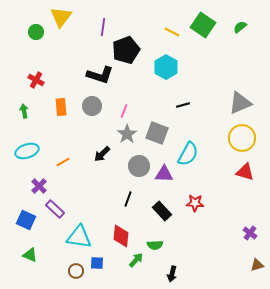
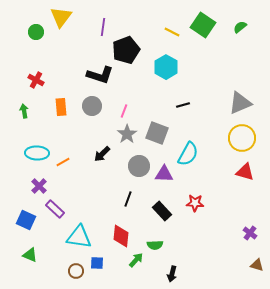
cyan ellipse at (27, 151): moved 10 px right, 2 px down; rotated 20 degrees clockwise
brown triangle at (257, 265): rotated 32 degrees clockwise
